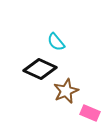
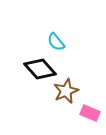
black diamond: rotated 24 degrees clockwise
